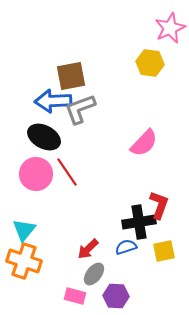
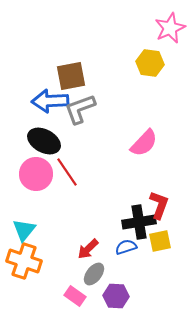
blue arrow: moved 3 px left
black ellipse: moved 4 px down
yellow square: moved 4 px left, 10 px up
pink rectangle: rotated 20 degrees clockwise
